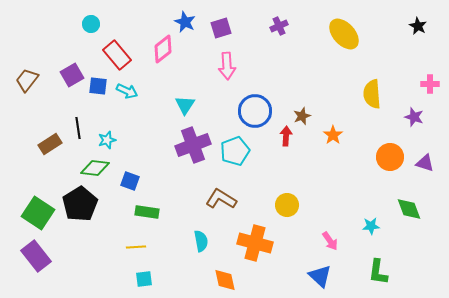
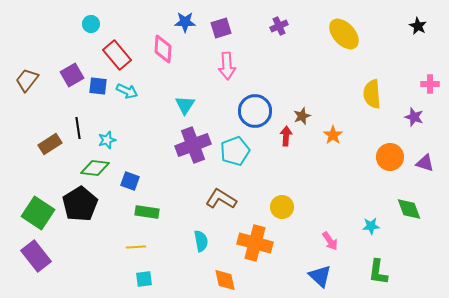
blue star at (185, 22): rotated 25 degrees counterclockwise
pink diamond at (163, 49): rotated 48 degrees counterclockwise
yellow circle at (287, 205): moved 5 px left, 2 px down
